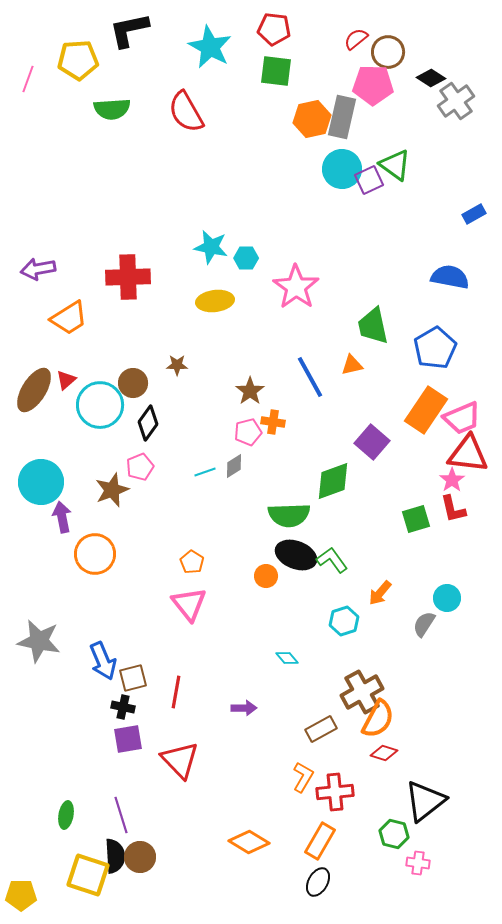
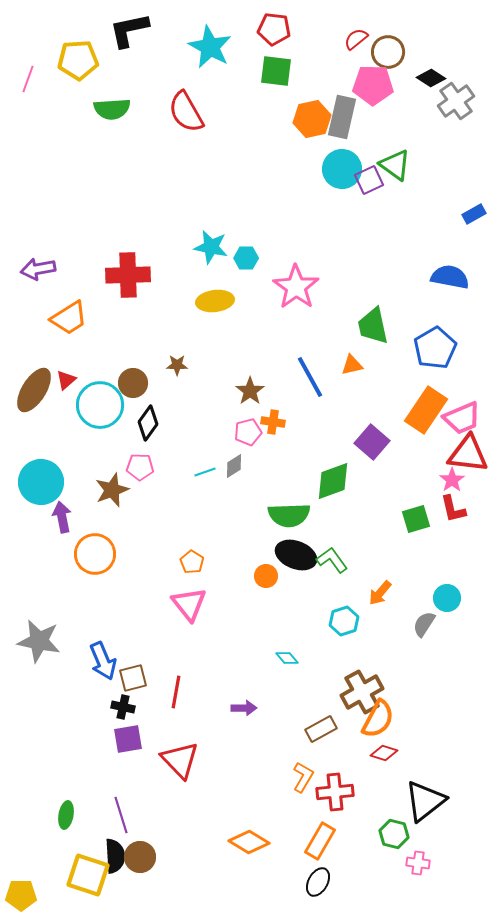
red cross at (128, 277): moved 2 px up
pink pentagon at (140, 467): rotated 24 degrees clockwise
